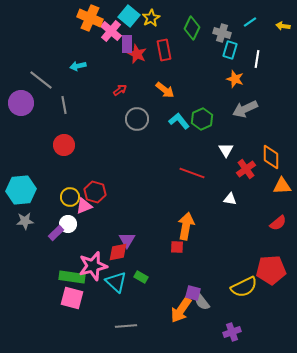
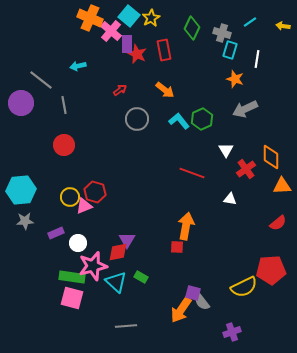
white circle at (68, 224): moved 10 px right, 19 px down
purple rectangle at (56, 233): rotated 21 degrees clockwise
